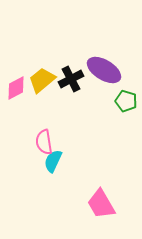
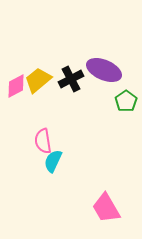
purple ellipse: rotated 8 degrees counterclockwise
yellow trapezoid: moved 4 px left
pink diamond: moved 2 px up
green pentagon: rotated 20 degrees clockwise
pink semicircle: moved 1 px left, 1 px up
pink trapezoid: moved 5 px right, 4 px down
